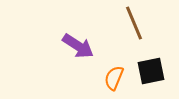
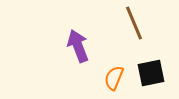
purple arrow: rotated 144 degrees counterclockwise
black square: moved 2 px down
